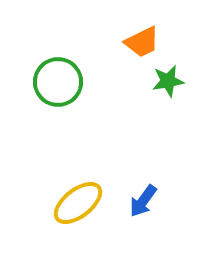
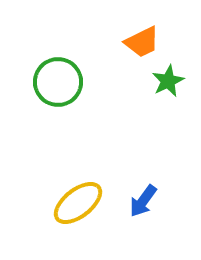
green star: rotated 16 degrees counterclockwise
